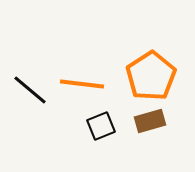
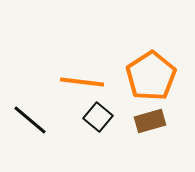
orange line: moved 2 px up
black line: moved 30 px down
black square: moved 3 px left, 9 px up; rotated 28 degrees counterclockwise
